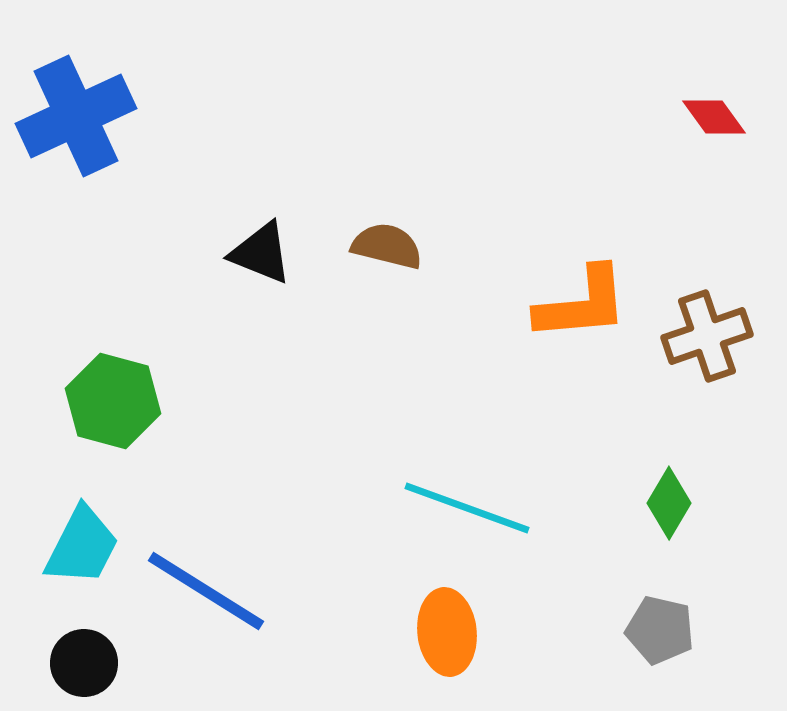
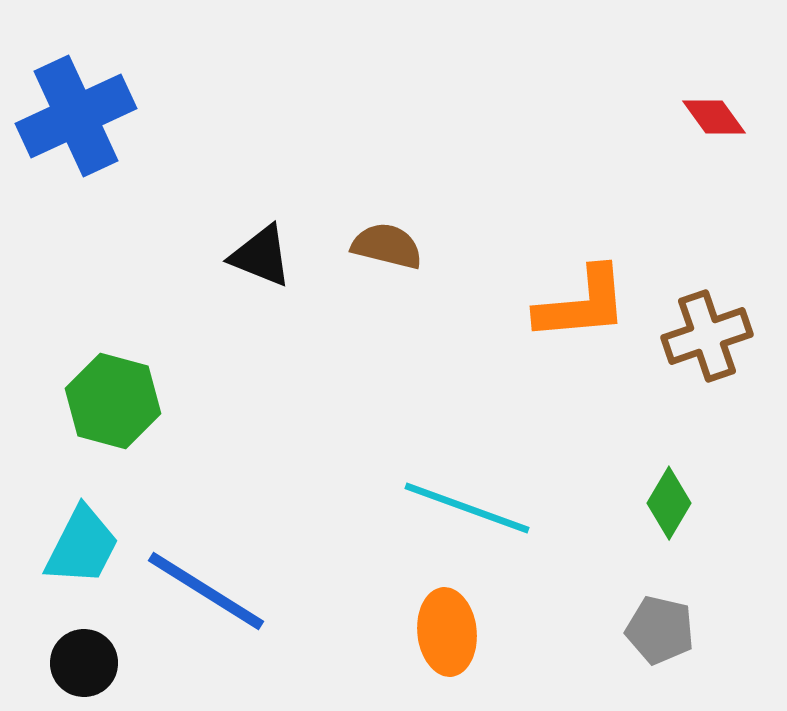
black triangle: moved 3 px down
